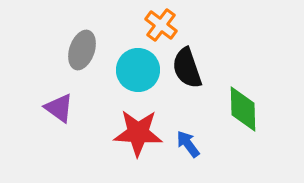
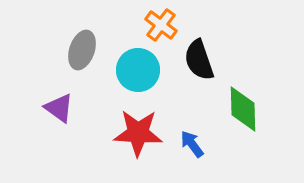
black semicircle: moved 12 px right, 8 px up
blue arrow: moved 4 px right
